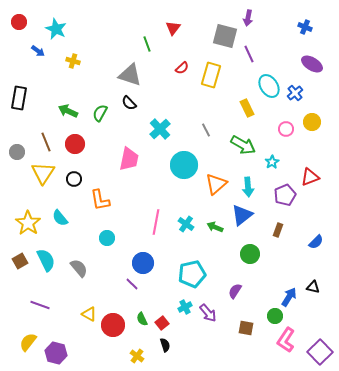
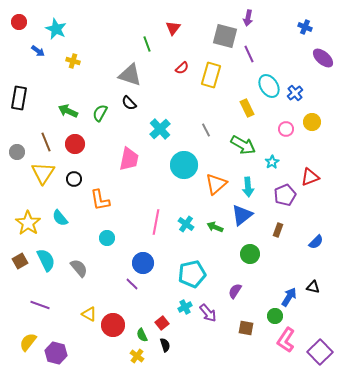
purple ellipse at (312, 64): moved 11 px right, 6 px up; rotated 10 degrees clockwise
green semicircle at (142, 319): moved 16 px down
